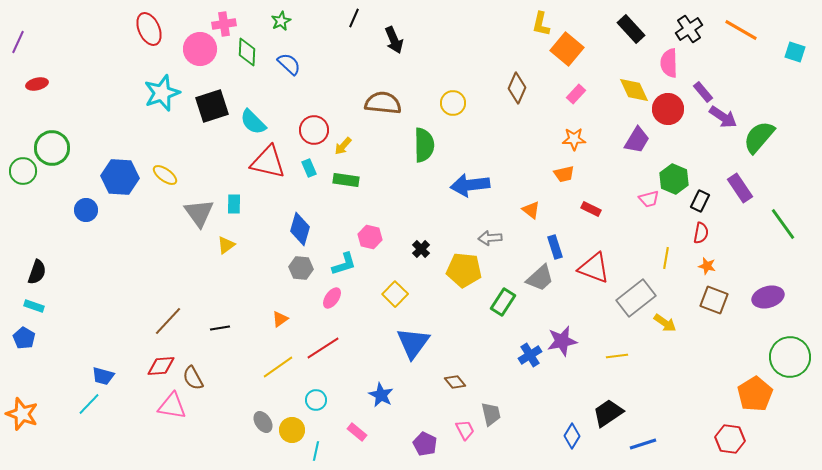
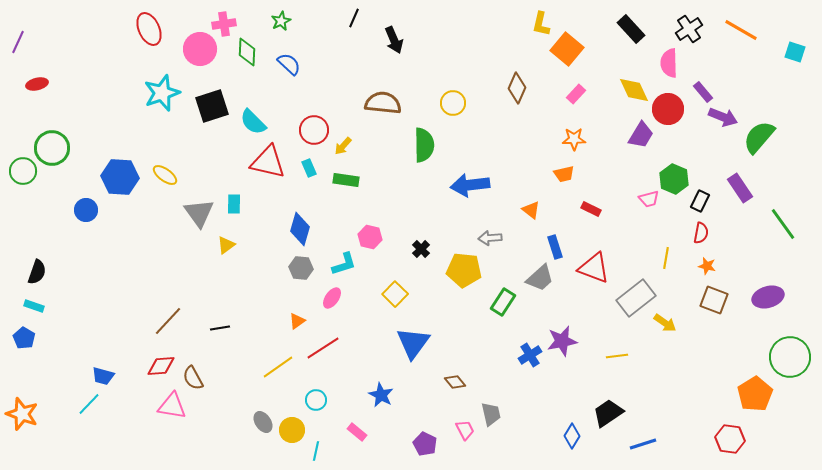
purple arrow at (723, 117): rotated 12 degrees counterclockwise
purple trapezoid at (637, 140): moved 4 px right, 5 px up
orange triangle at (280, 319): moved 17 px right, 2 px down
